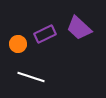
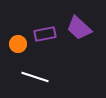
purple rectangle: rotated 15 degrees clockwise
white line: moved 4 px right
